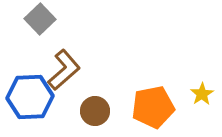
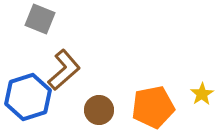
gray square: rotated 24 degrees counterclockwise
blue hexagon: moved 2 px left; rotated 15 degrees counterclockwise
brown circle: moved 4 px right, 1 px up
